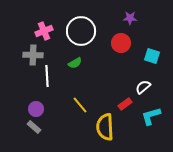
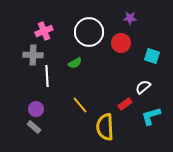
white circle: moved 8 px right, 1 px down
